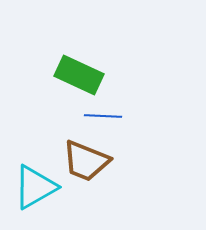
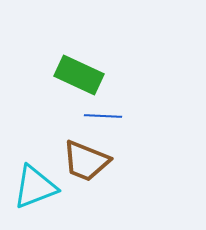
cyan triangle: rotated 9 degrees clockwise
